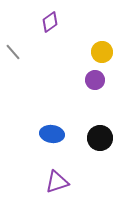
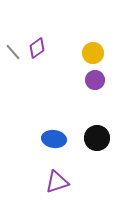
purple diamond: moved 13 px left, 26 px down
yellow circle: moved 9 px left, 1 px down
blue ellipse: moved 2 px right, 5 px down
black circle: moved 3 px left
